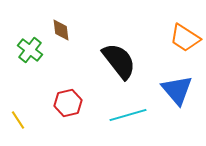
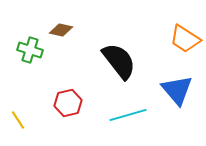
brown diamond: rotated 70 degrees counterclockwise
orange trapezoid: moved 1 px down
green cross: rotated 20 degrees counterclockwise
